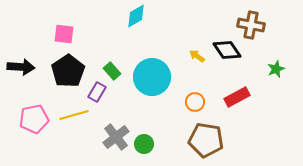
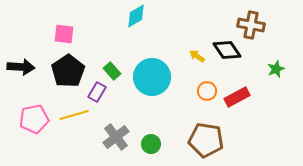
orange circle: moved 12 px right, 11 px up
green circle: moved 7 px right
